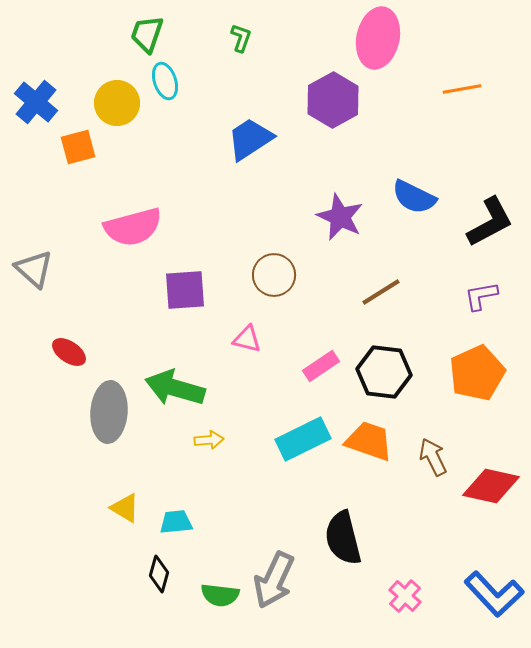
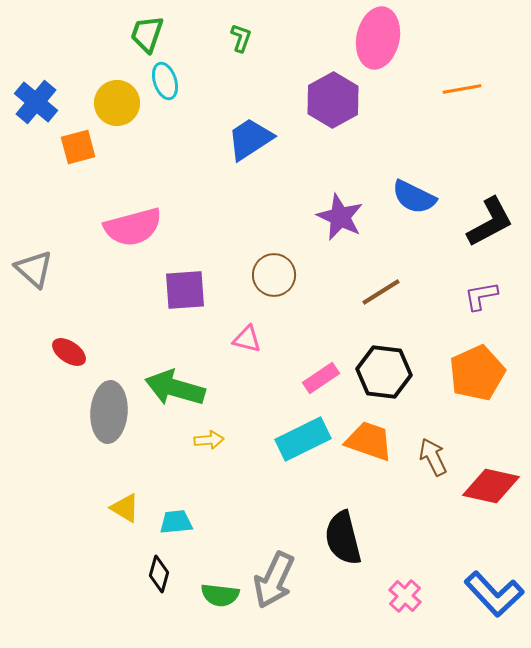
pink rectangle: moved 12 px down
